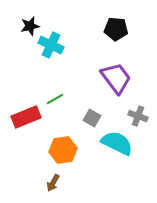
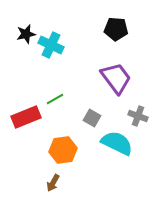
black star: moved 4 px left, 8 px down
